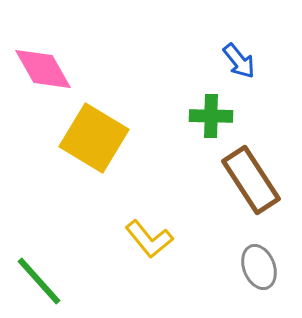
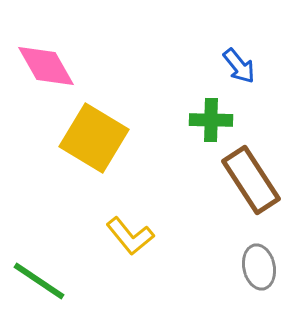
blue arrow: moved 5 px down
pink diamond: moved 3 px right, 3 px up
green cross: moved 4 px down
yellow L-shape: moved 19 px left, 3 px up
gray ellipse: rotated 9 degrees clockwise
green line: rotated 14 degrees counterclockwise
